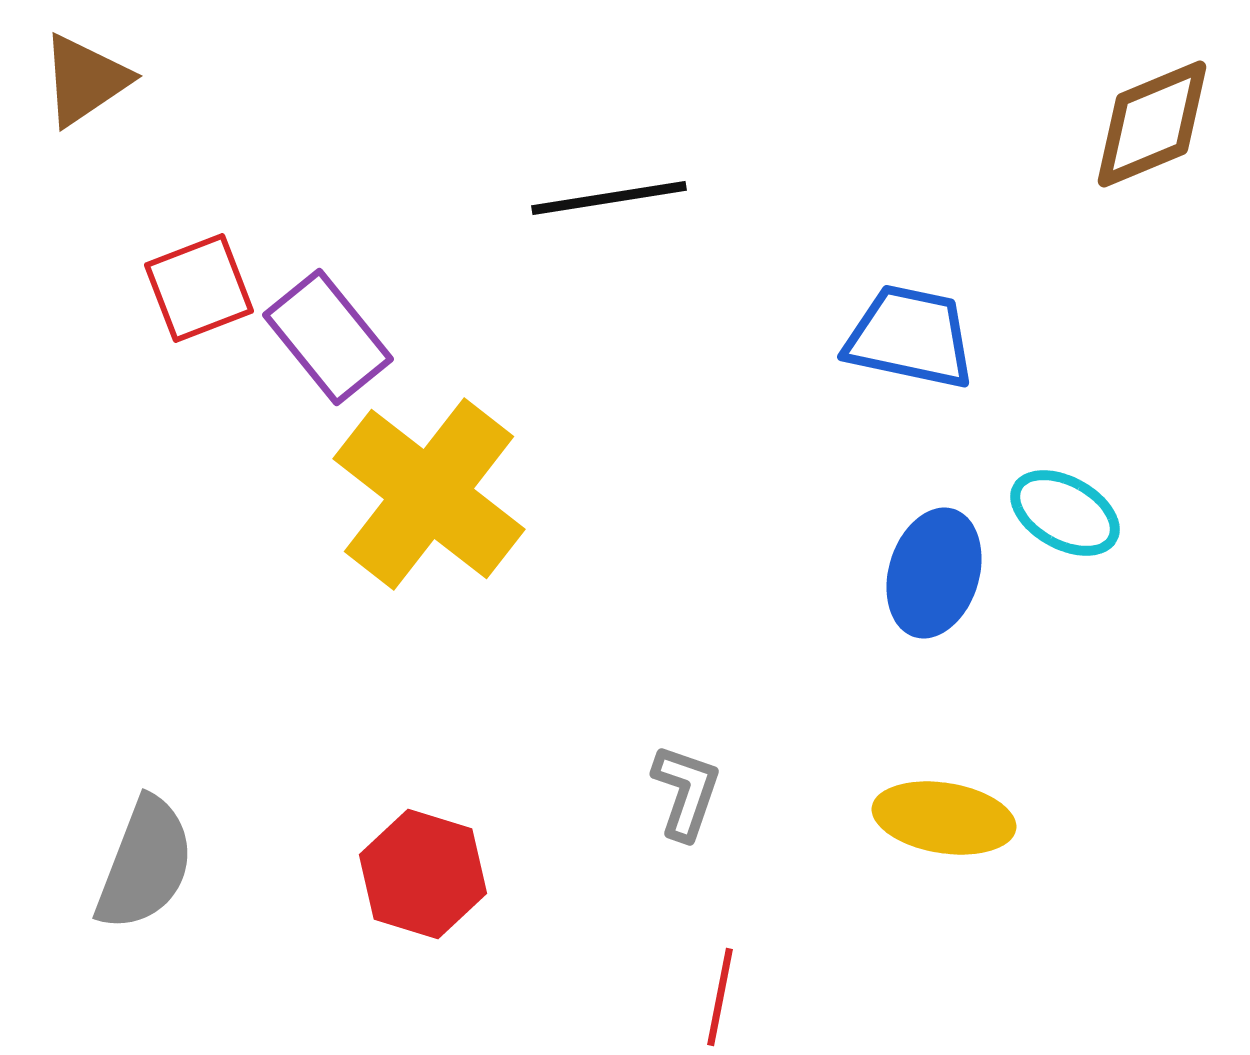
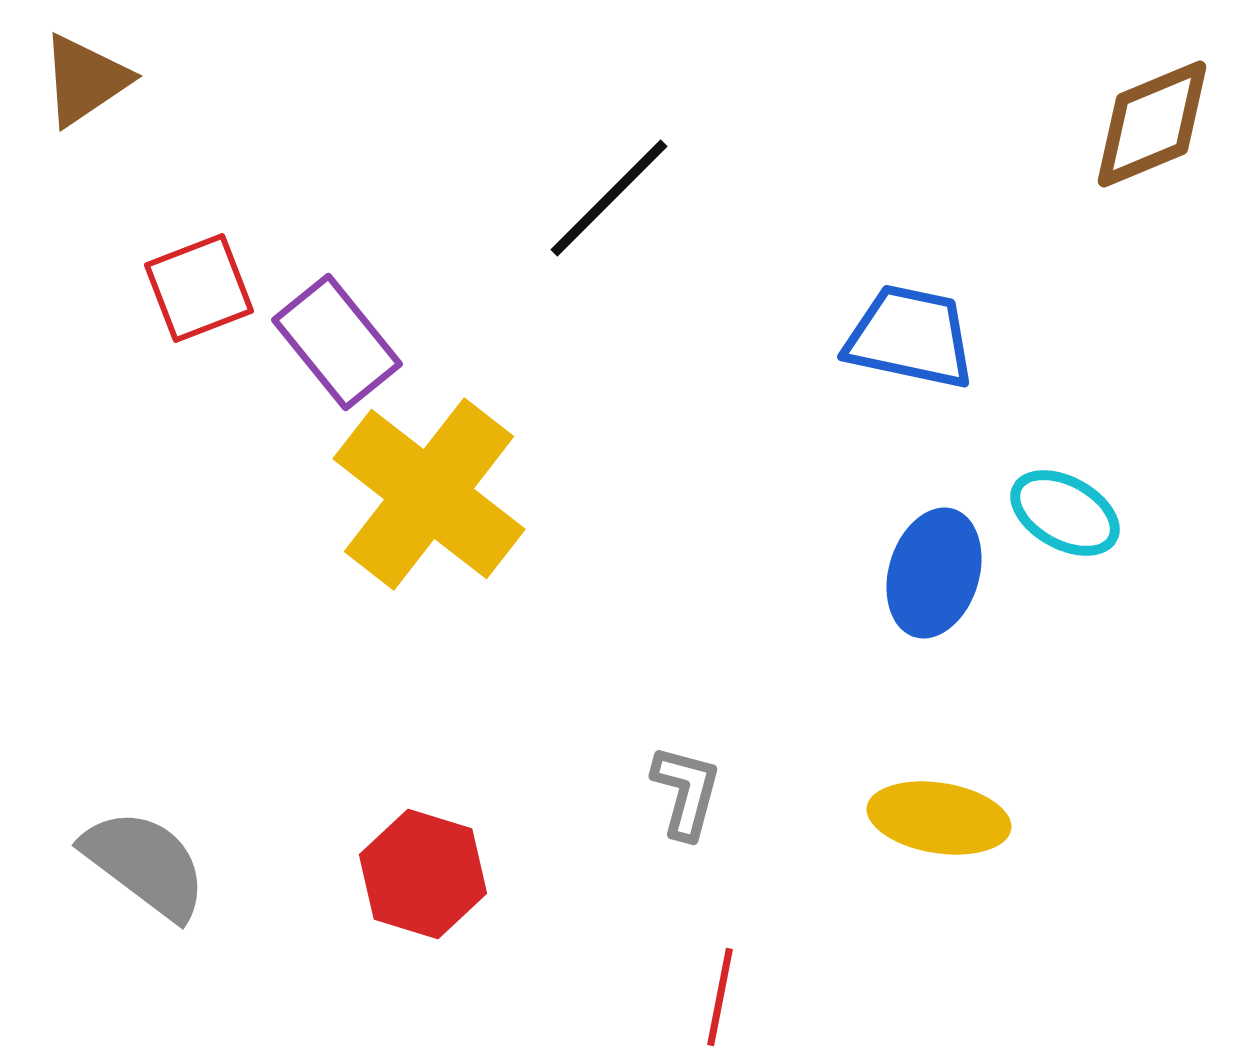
black line: rotated 36 degrees counterclockwise
purple rectangle: moved 9 px right, 5 px down
gray L-shape: rotated 4 degrees counterclockwise
yellow ellipse: moved 5 px left
gray semicircle: rotated 74 degrees counterclockwise
